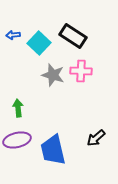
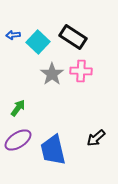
black rectangle: moved 1 px down
cyan square: moved 1 px left, 1 px up
gray star: moved 1 px left, 1 px up; rotated 20 degrees clockwise
green arrow: rotated 42 degrees clockwise
purple ellipse: moved 1 px right; rotated 20 degrees counterclockwise
